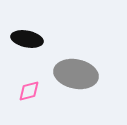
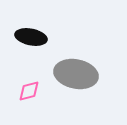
black ellipse: moved 4 px right, 2 px up
